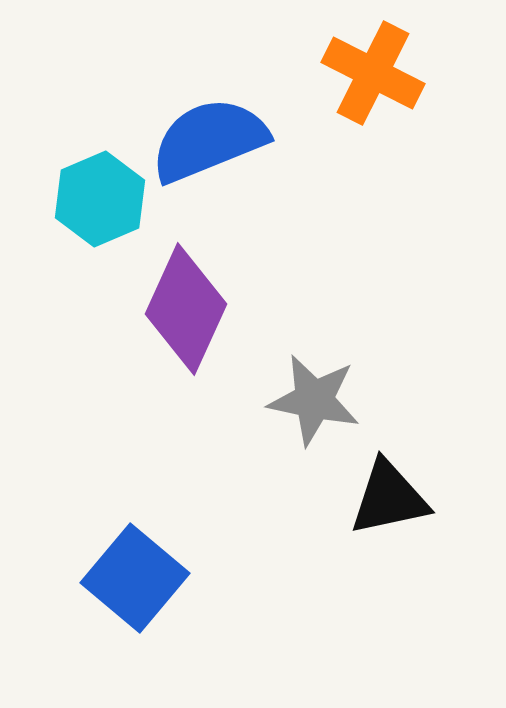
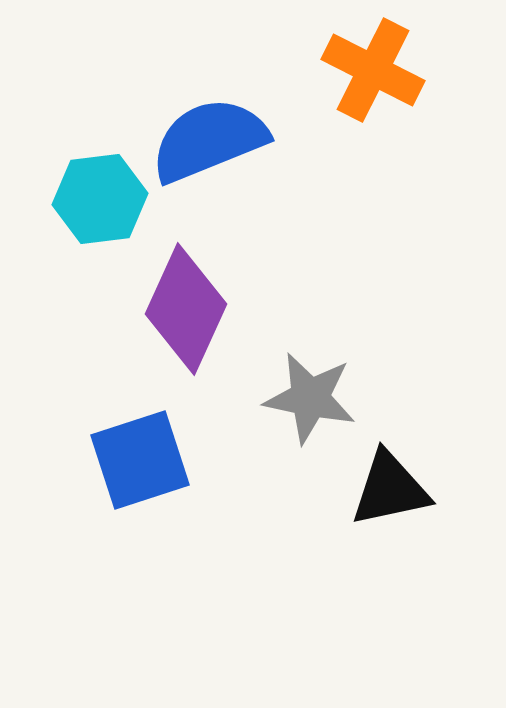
orange cross: moved 3 px up
cyan hexagon: rotated 16 degrees clockwise
gray star: moved 4 px left, 2 px up
black triangle: moved 1 px right, 9 px up
blue square: moved 5 px right, 118 px up; rotated 32 degrees clockwise
